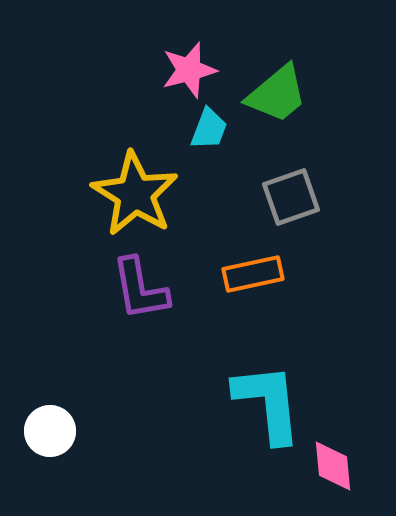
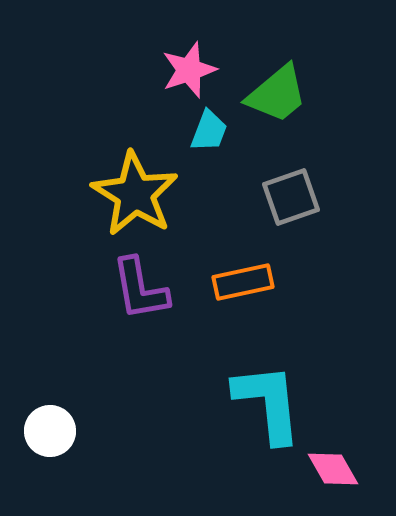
pink star: rotated 4 degrees counterclockwise
cyan trapezoid: moved 2 px down
orange rectangle: moved 10 px left, 8 px down
pink diamond: moved 3 px down; rotated 24 degrees counterclockwise
